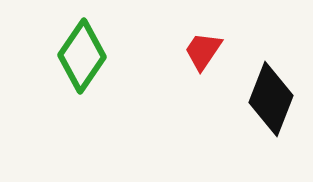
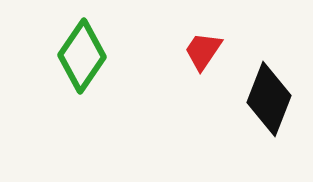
black diamond: moved 2 px left
